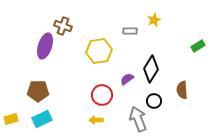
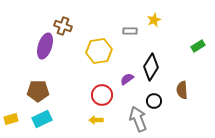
black diamond: moved 2 px up
